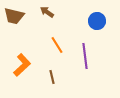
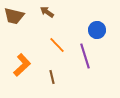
blue circle: moved 9 px down
orange line: rotated 12 degrees counterclockwise
purple line: rotated 10 degrees counterclockwise
